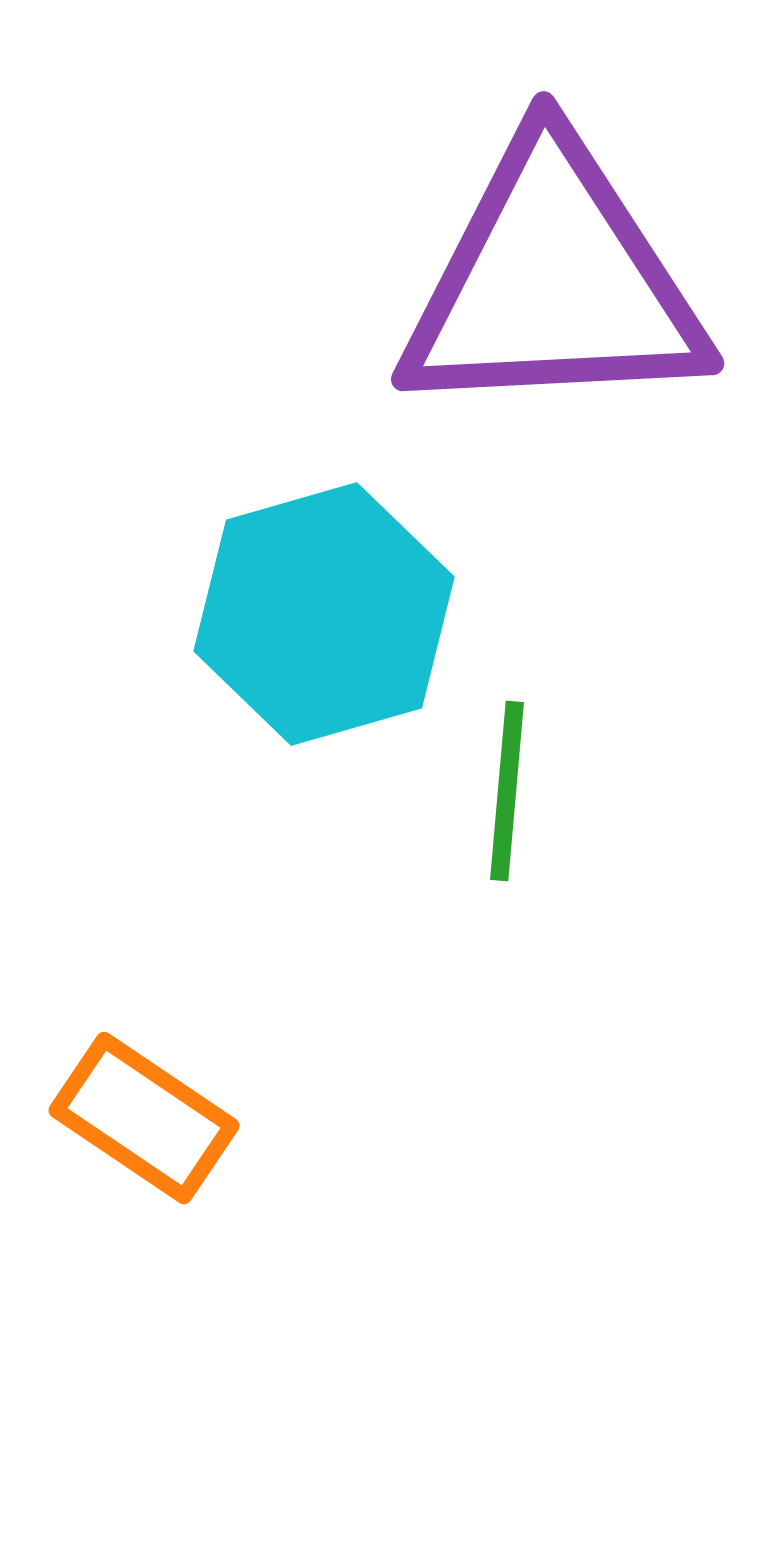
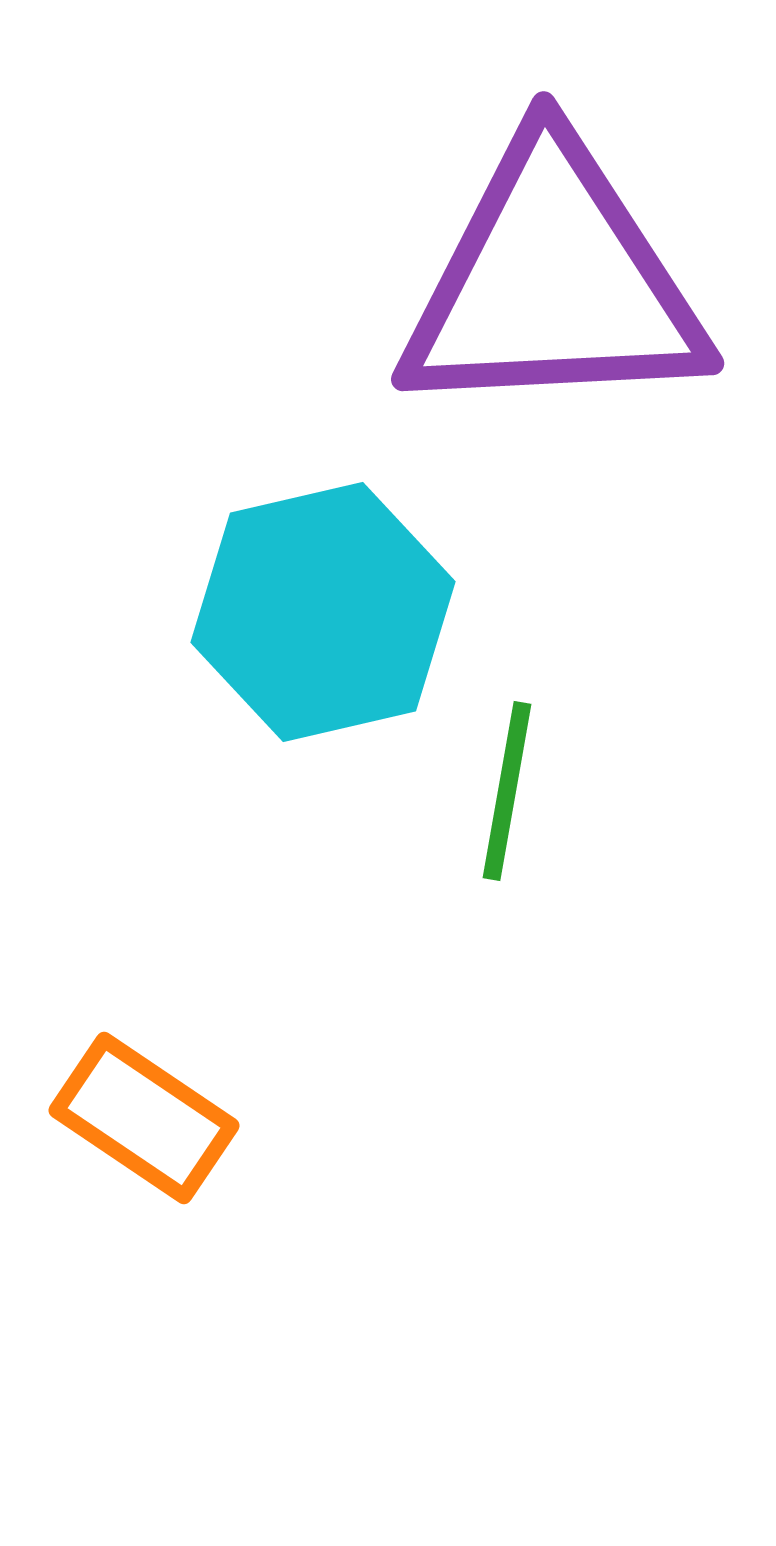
cyan hexagon: moved 1 px left, 2 px up; rotated 3 degrees clockwise
green line: rotated 5 degrees clockwise
